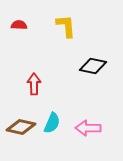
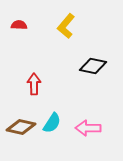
yellow L-shape: rotated 135 degrees counterclockwise
cyan semicircle: rotated 10 degrees clockwise
